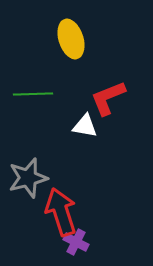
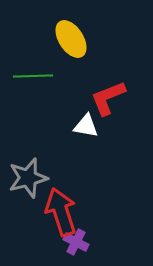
yellow ellipse: rotated 15 degrees counterclockwise
green line: moved 18 px up
white triangle: moved 1 px right
